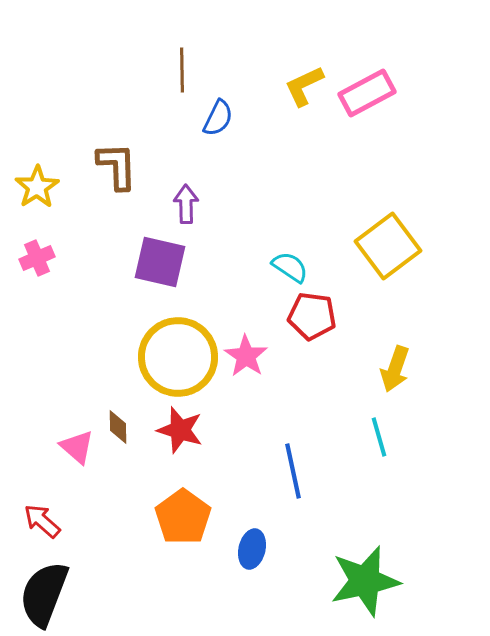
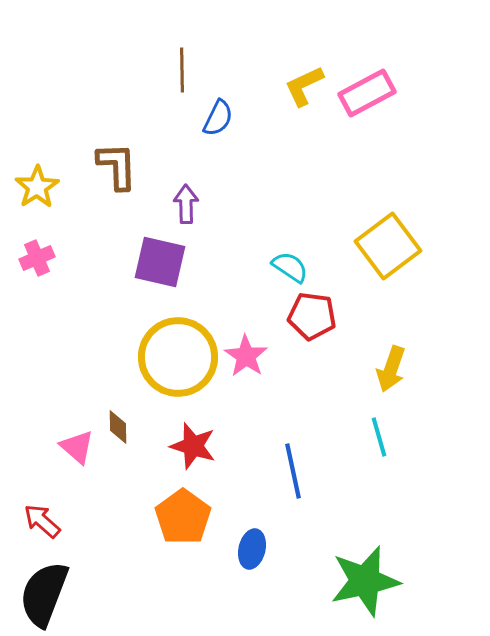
yellow arrow: moved 4 px left
red star: moved 13 px right, 16 px down
